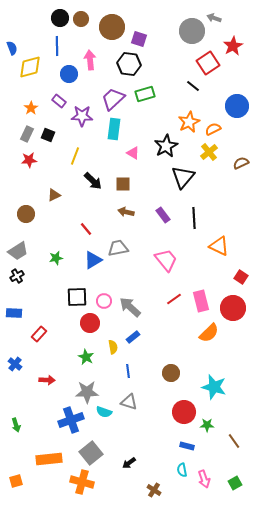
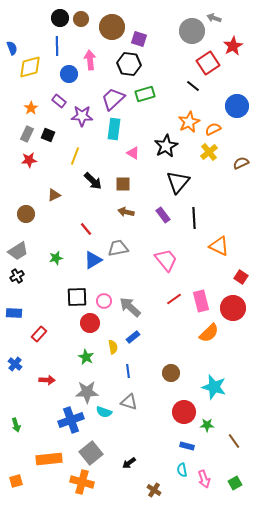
black triangle at (183, 177): moved 5 px left, 5 px down
